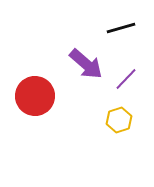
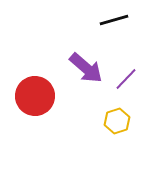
black line: moved 7 px left, 8 px up
purple arrow: moved 4 px down
yellow hexagon: moved 2 px left, 1 px down
